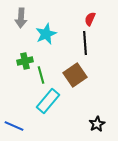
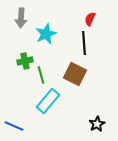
black line: moved 1 px left
brown square: moved 1 px up; rotated 30 degrees counterclockwise
